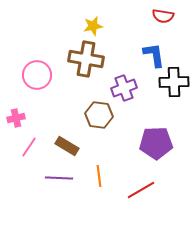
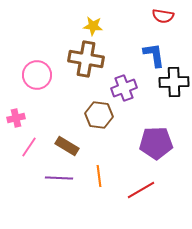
yellow star: rotated 18 degrees clockwise
